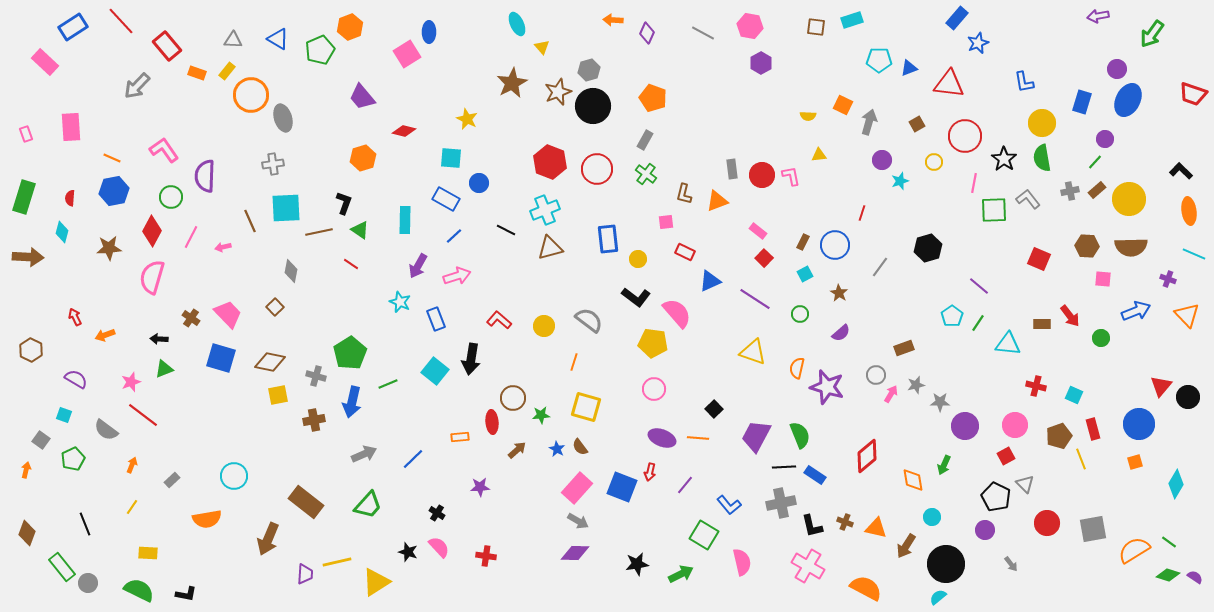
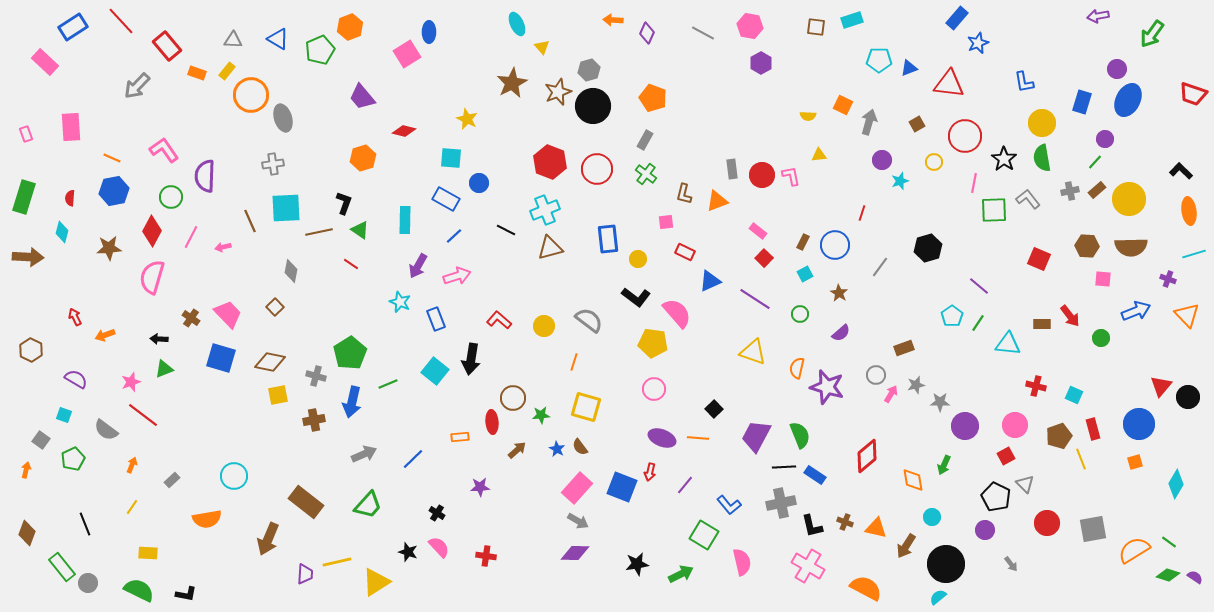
cyan line at (1194, 254): rotated 40 degrees counterclockwise
